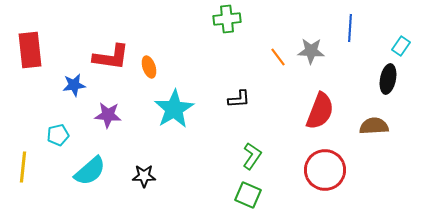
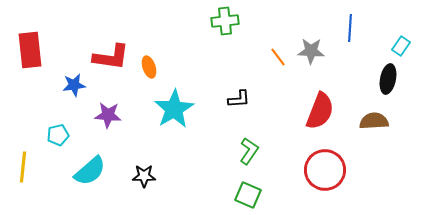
green cross: moved 2 px left, 2 px down
brown semicircle: moved 5 px up
green L-shape: moved 3 px left, 5 px up
